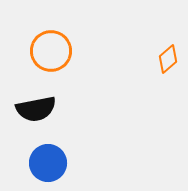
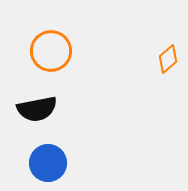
black semicircle: moved 1 px right
